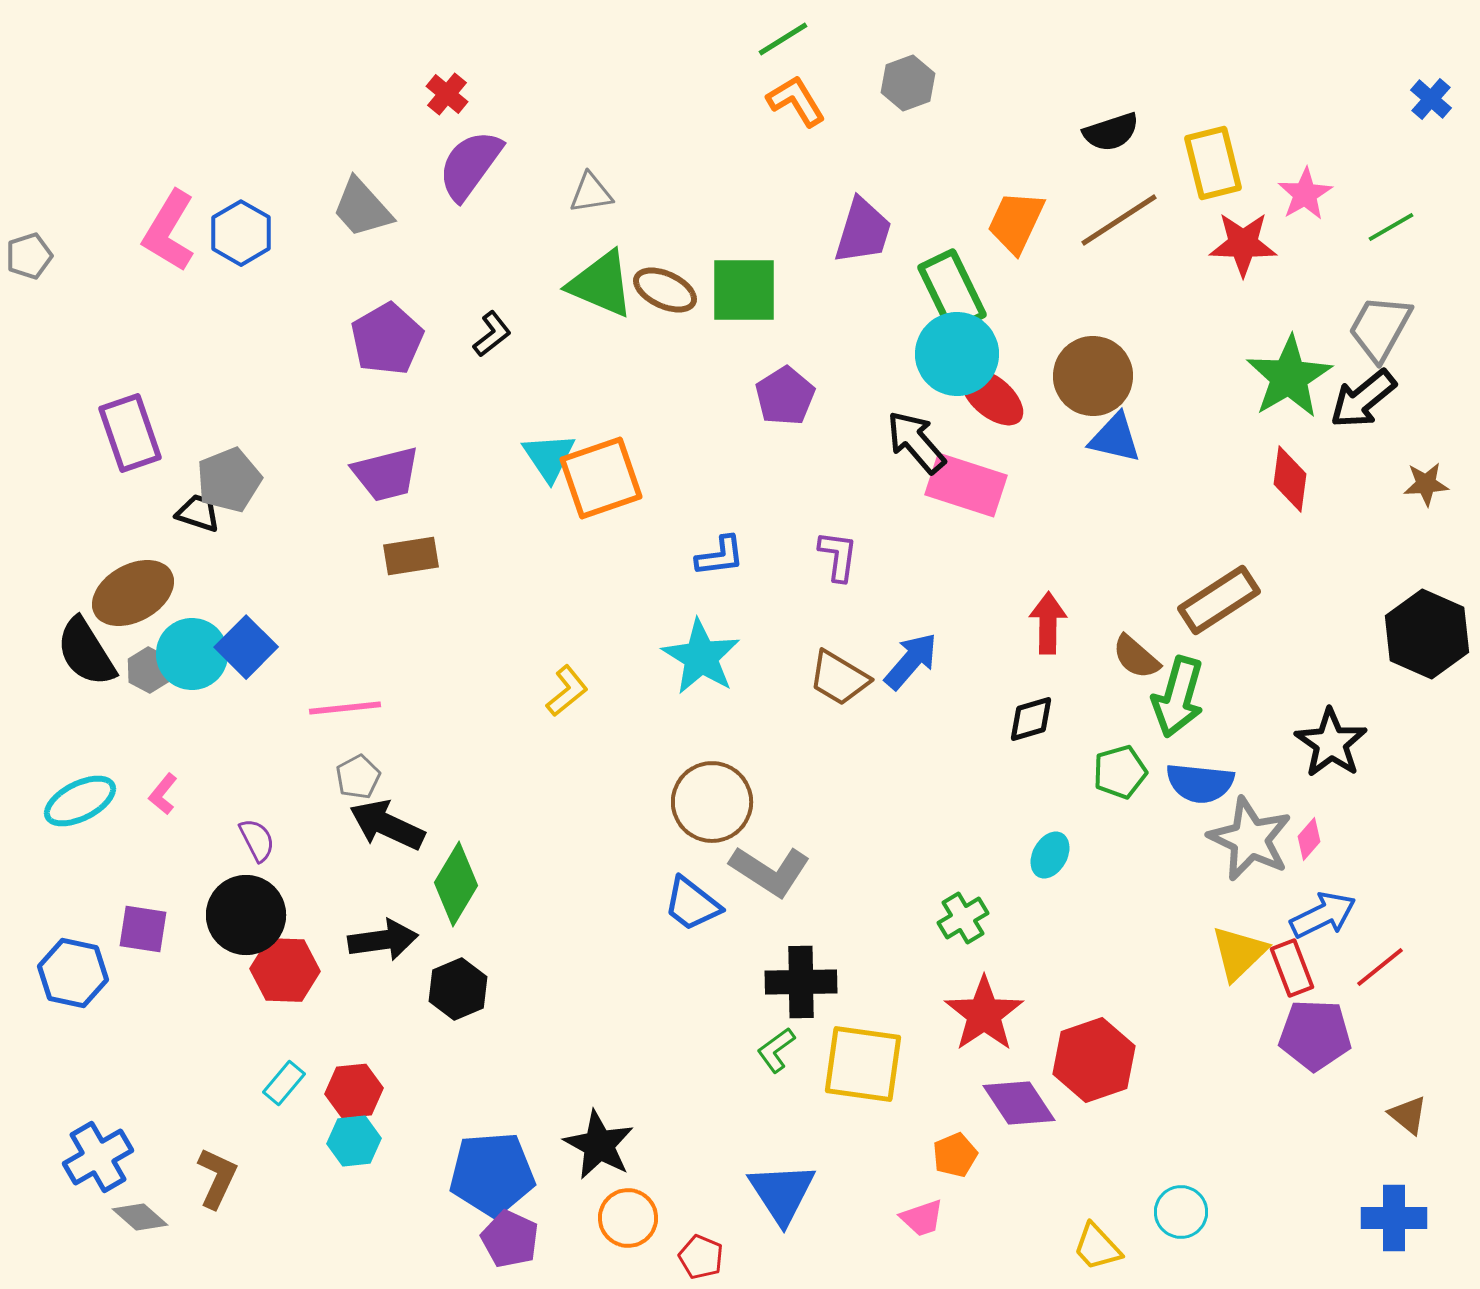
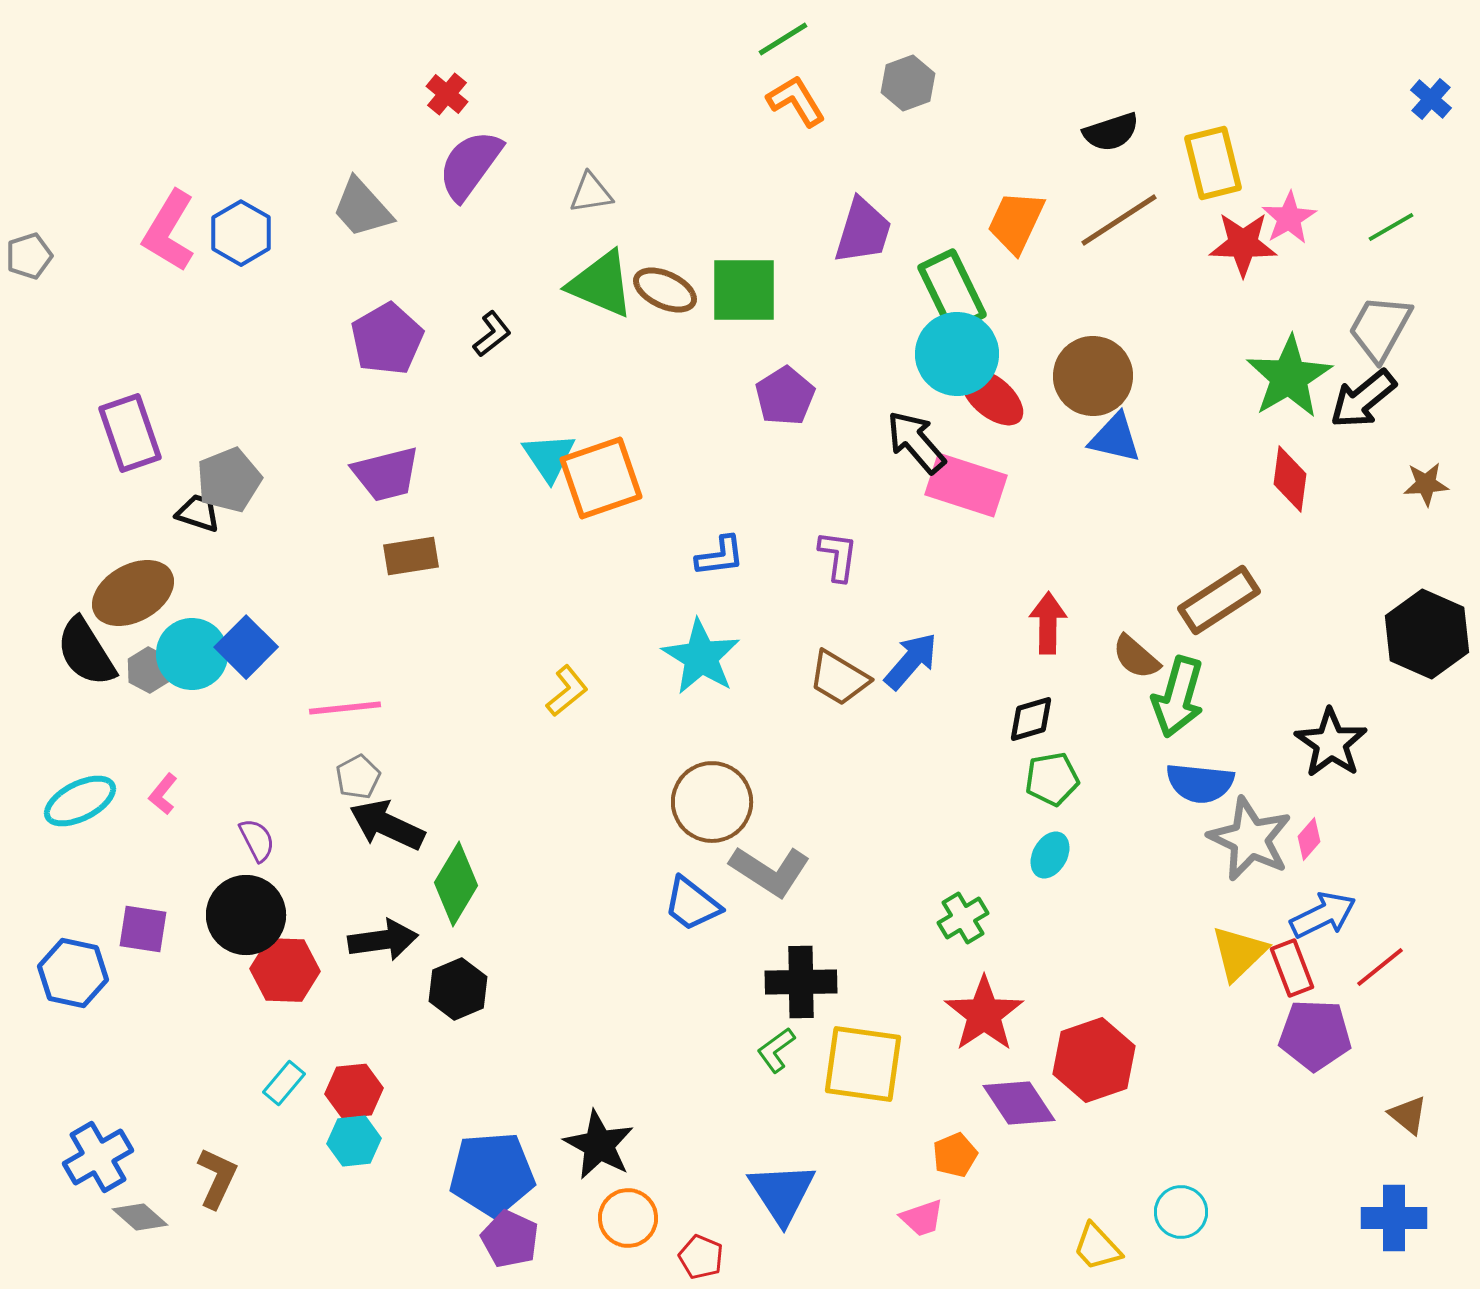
pink star at (1305, 194): moved 16 px left, 24 px down
green pentagon at (1120, 772): moved 68 px left, 7 px down; rotated 6 degrees clockwise
